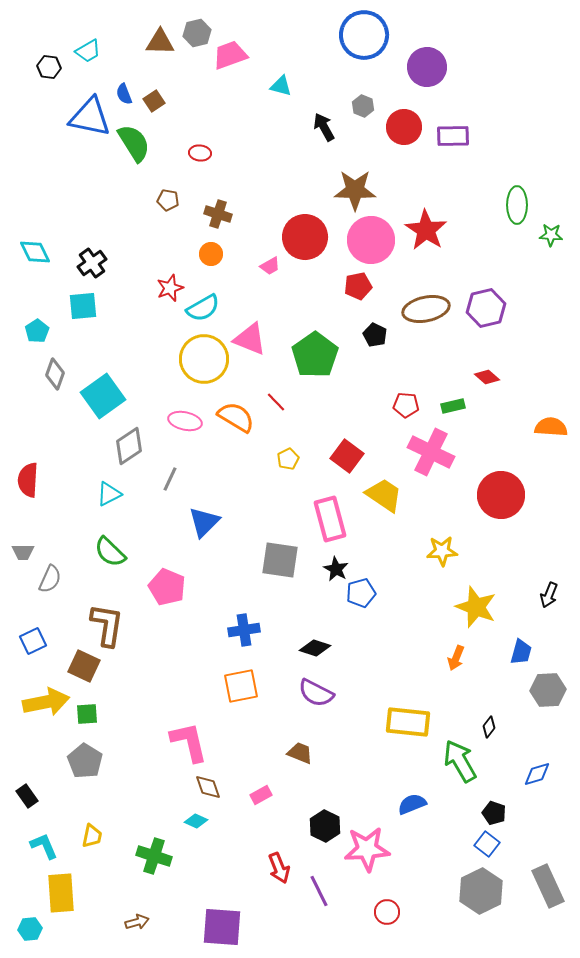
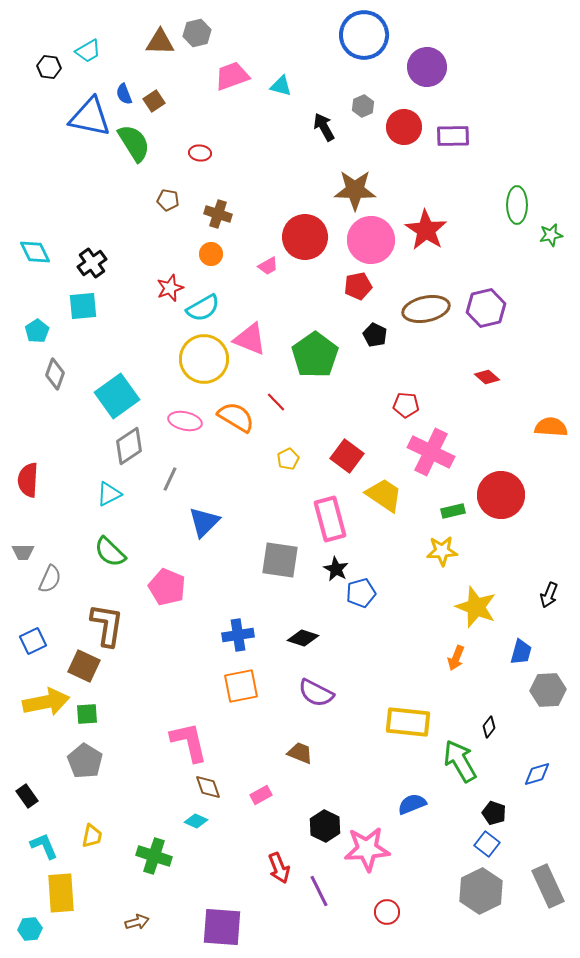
pink trapezoid at (230, 55): moved 2 px right, 21 px down
gray hexagon at (363, 106): rotated 15 degrees clockwise
green star at (551, 235): rotated 15 degrees counterclockwise
pink trapezoid at (270, 266): moved 2 px left
cyan square at (103, 396): moved 14 px right
green rectangle at (453, 406): moved 105 px down
blue cross at (244, 630): moved 6 px left, 5 px down
black diamond at (315, 648): moved 12 px left, 10 px up
